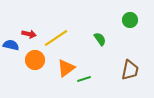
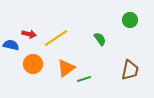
orange circle: moved 2 px left, 4 px down
